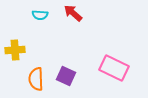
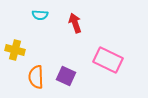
red arrow: moved 2 px right, 10 px down; rotated 30 degrees clockwise
yellow cross: rotated 18 degrees clockwise
pink rectangle: moved 6 px left, 8 px up
orange semicircle: moved 2 px up
